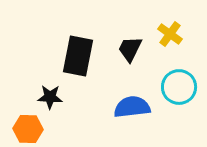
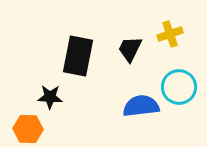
yellow cross: rotated 35 degrees clockwise
blue semicircle: moved 9 px right, 1 px up
